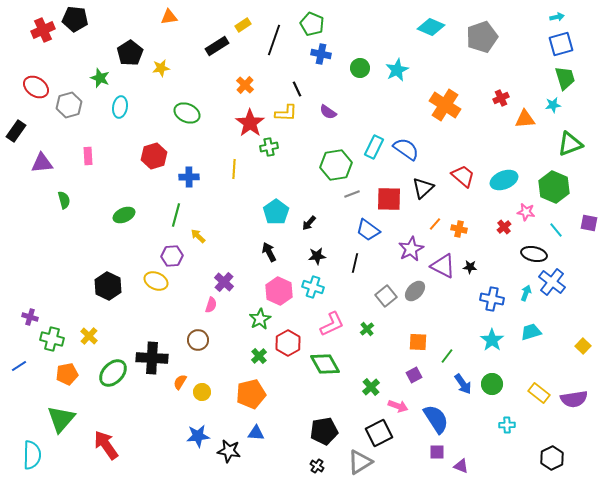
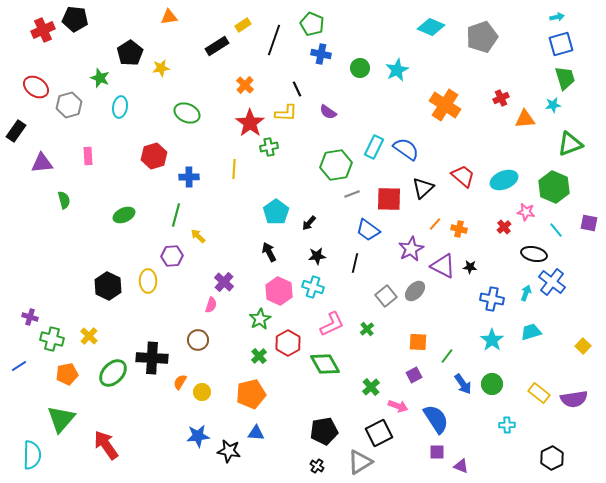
yellow ellipse at (156, 281): moved 8 px left; rotated 65 degrees clockwise
